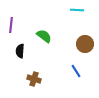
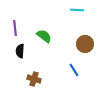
purple line: moved 4 px right, 3 px down; rotated 14 degrees counterclockwise
blue line: moved 2 px left, 1 px up
